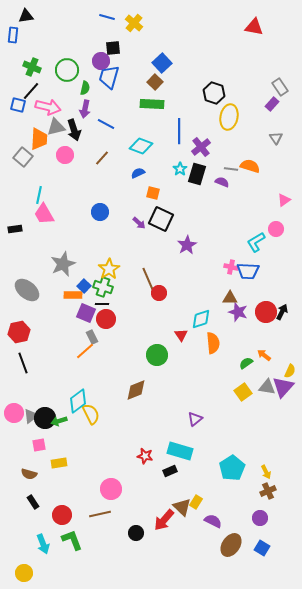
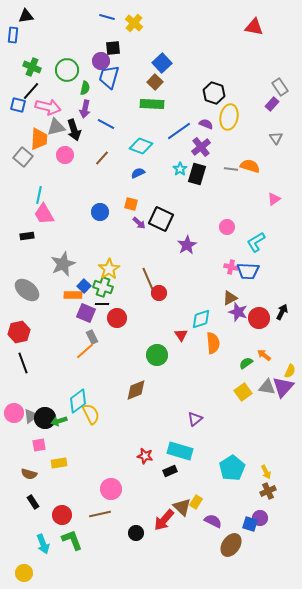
blue line at (179, 131): rotated 55 degrees clockwise
purple semicircle at (222, 182): moved 16 px left, 58 px up
orange square at (153, 193): moved 22 px left, 11 px down
pink triangle at (284, 200): moved 10 px left, 1 px up
black rectangle at (15, 229): moved 12 px right, 7 px down
pink circle at (276, 229): moved 49 px left, 2 px up
brown triangle at (230, 298): rotated 28 degrees counterclockwise
red circle at (266, 312): moved 7 px left, 6 px down
red circle at (106, 319): moved 11 px right, 1 px up
blue square at (262, 548): moved 12 px left, 24 px up; rotated 14 degrees counterclockwise
